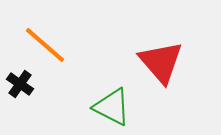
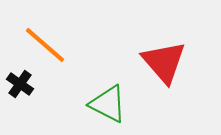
red triangle: moved 3 px right
green triangle: moved 4 px left, 3 px up
